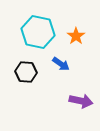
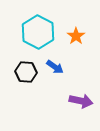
cyan hexagon: rotated 16 degrees clockwise
blue arrow: moved 6 px left, 3 px down
